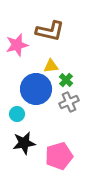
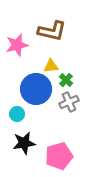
brown L-shape: moved 2 px right
